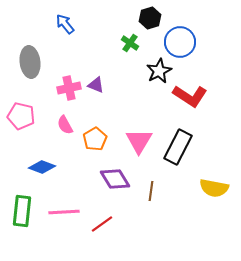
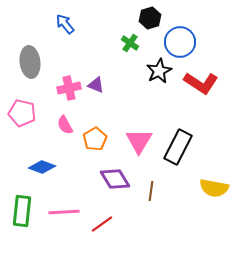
red L-shape: moved 11 px right, 13 px up
pink pentagon: moved 1 px right, 3 px up
